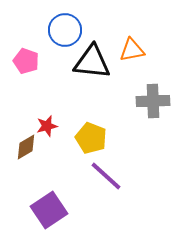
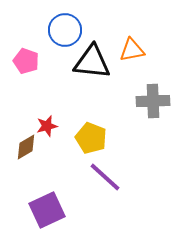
purple line: moved 1 px left, 1 px down
purple square: moved 2 px left; rotated 9 degrees clockwise
